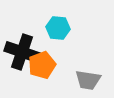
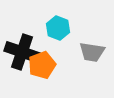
cyan hexagon: rotated 15 degrees clockwise
gray trapezoid: moved 4 px right, 28 px up
